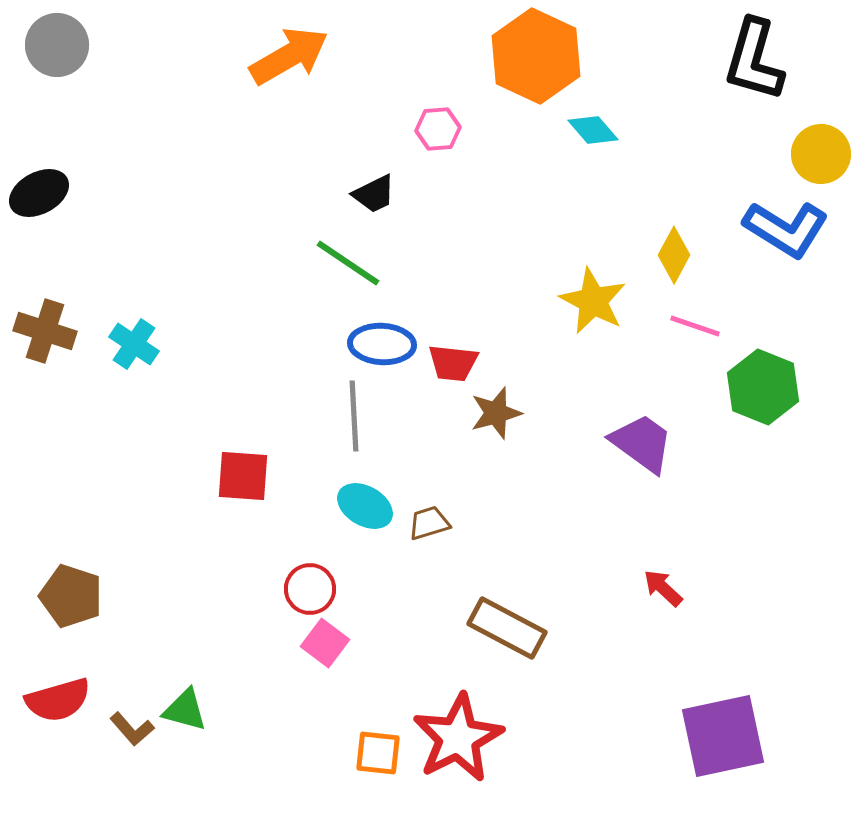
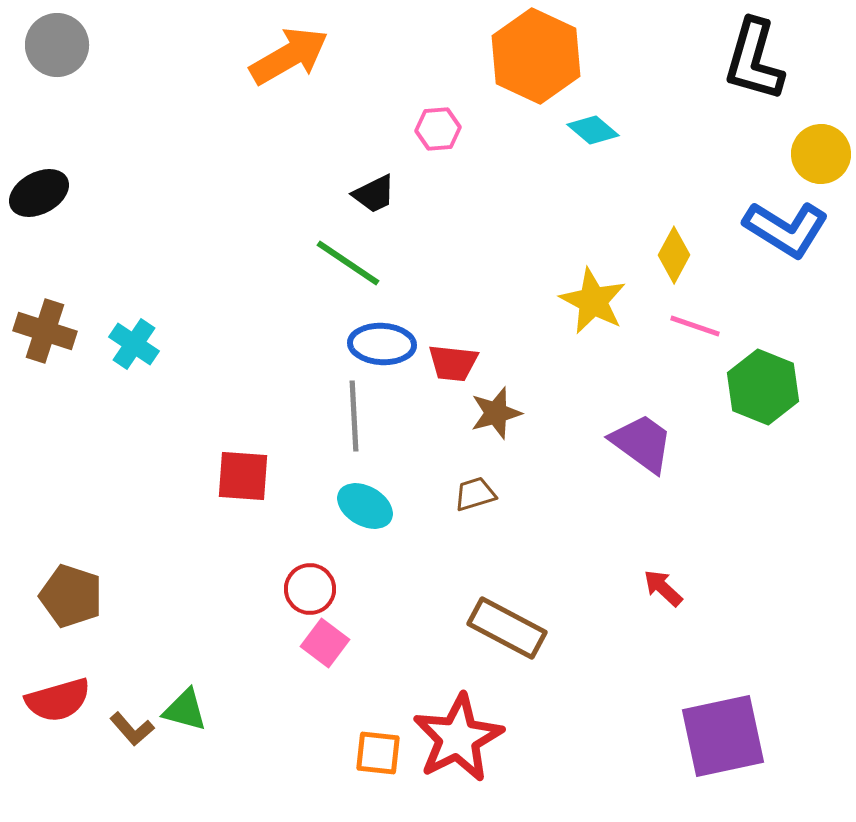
cyan diamond: rotated 9 degrees counterclockwise
brown trapezoid: moved 46 px right, 29 px up
